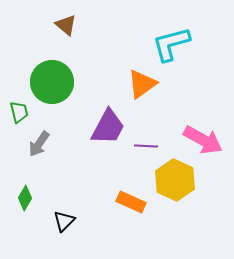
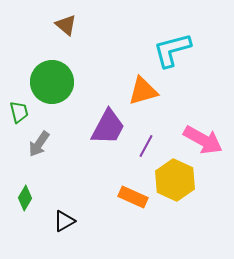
cyan L-shape: moved 1 px right, 6 px down
orange triangle: moved 1 px right, 7 px down; rotated 20 degrees clockwise
purple line: rotated 65 degrees counterclockwise
orange rectangle: moved 2 px right, 5 px up
black triangle: rotated 15 degrees clockwise
